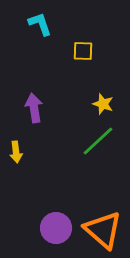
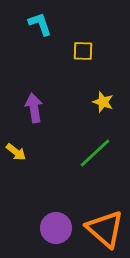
yellow star: moved 2 px up
green line: moved 3 px left, 12 px down
yellow arrow: rotated 45 degrees counterclockwise
orange triangle: moved 2 px right, 1 px up
